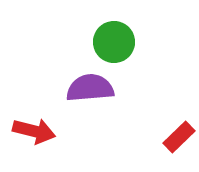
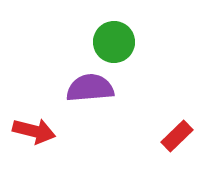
red rectangle: moved 2 px left, 1 px up
